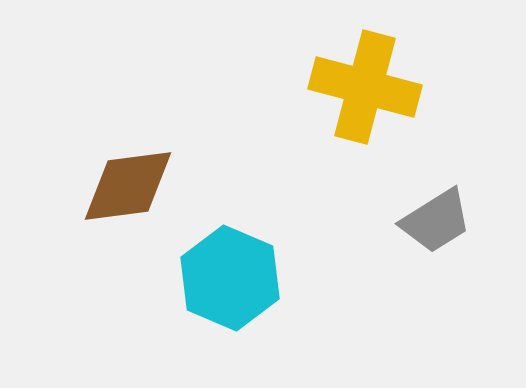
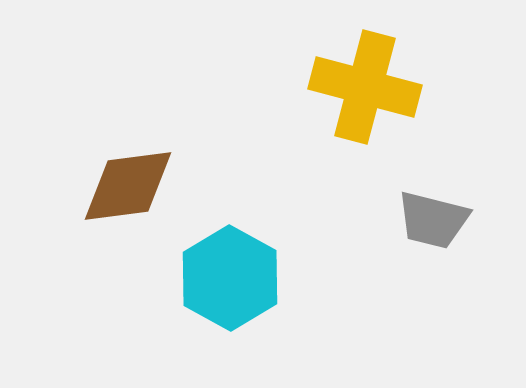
gray trapezoid: moved 3 px left, 1 px up; rotated 46 degrees clockwise
cyan hexagon: rotated 6 degrees clockwise
